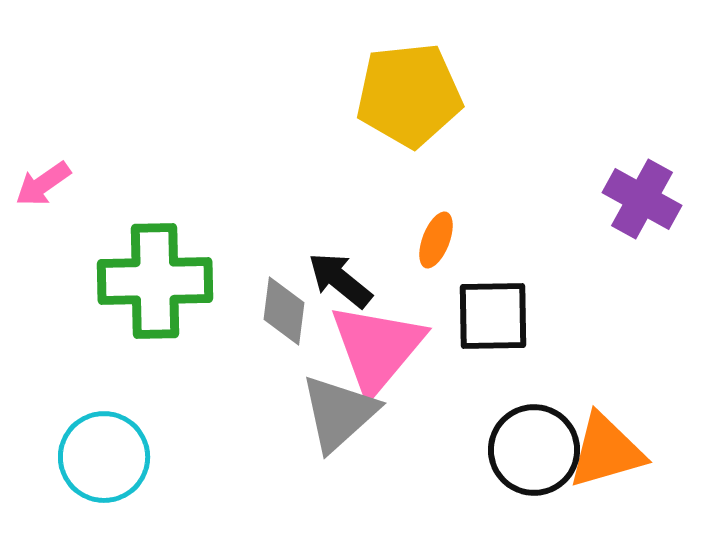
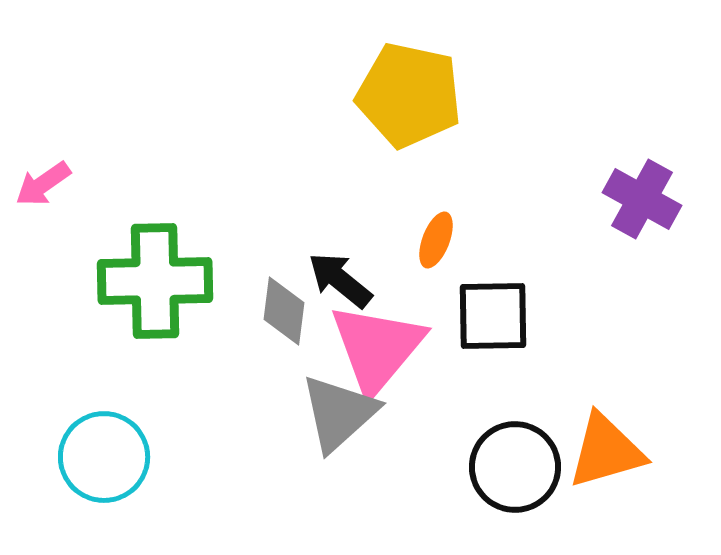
yellow pentagon: rotated 18 degrees clockwise
black circle: moved 19 px left, 17 px down
